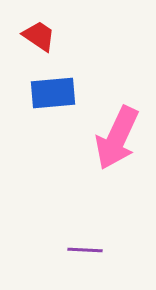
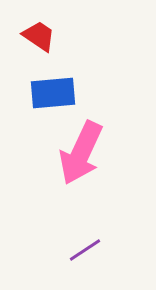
pink arrow: moved 36 px left, 15 px down
purple line: rotated 36 degrees counterclockwise
